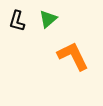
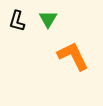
green triangle: rotated 18 degrees counterclockwise
